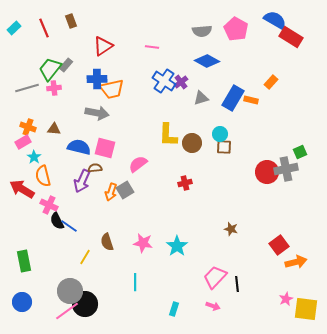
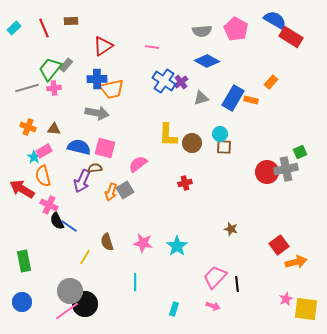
brown rectangle at (71, 21): rotated 72 degrees counterclockwise
pink rectangle at (23, 142): moved 21 px right, 9 px down
